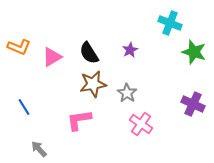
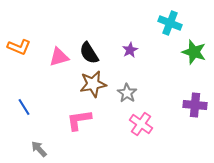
pink triangle: moved 7 px right; rotated 15 degrees clockwise
purple cross: moved 2 px right, 1 px down; rotated 20 degrees counterclockwise
